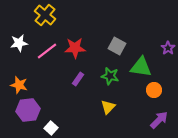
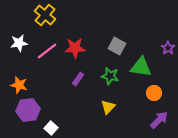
orange circle: moved 3 px down
